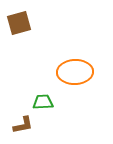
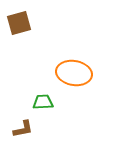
orange ellipse: moved 1 px left, 1 px down; rotated 12 degrees clockwise
brown L-shape: moved 4 px down
